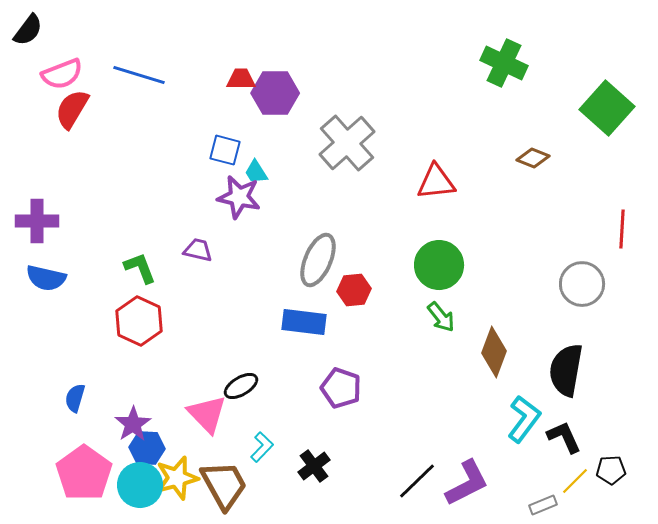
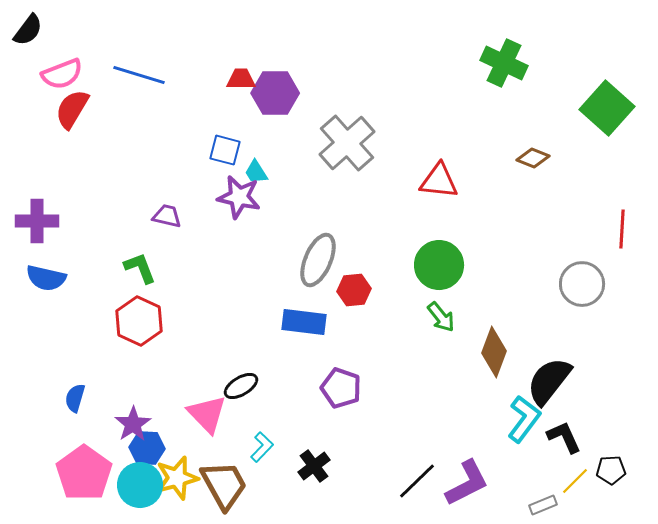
red triangle at (436, 182): moved 3 px right, 1 px up; rotated 12 degrees clockwise
purple trapezoid at (198, 250): moved 31 px left, 34 px up
black semicircle at (566, 370): moved 17 px left, 11 px down; rotated 28 degrees clockwise
